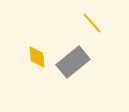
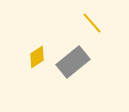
yellow diamond: rotated 60 degrees clockwise
